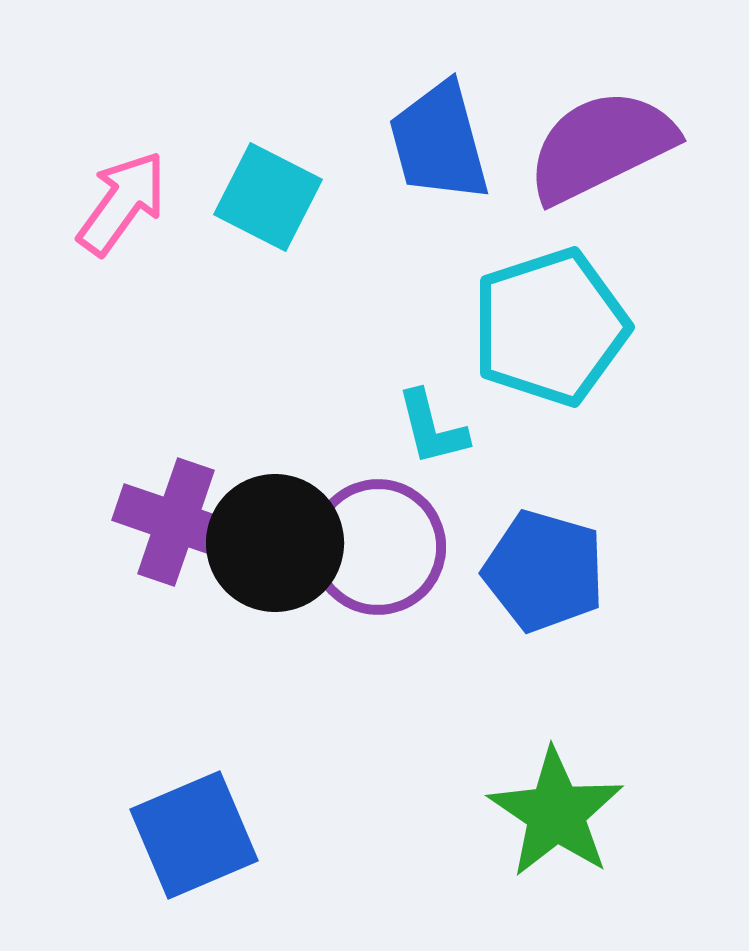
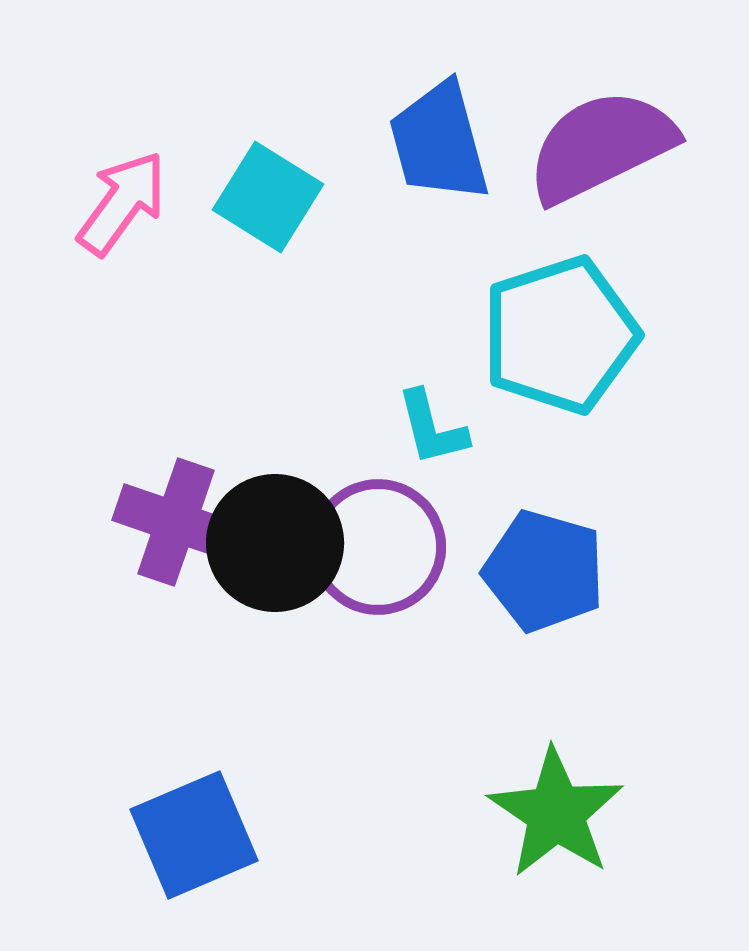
cyan square: rotated 5 degrees clockwise
cyan pentagon: moved 10 px right, 8 px down
